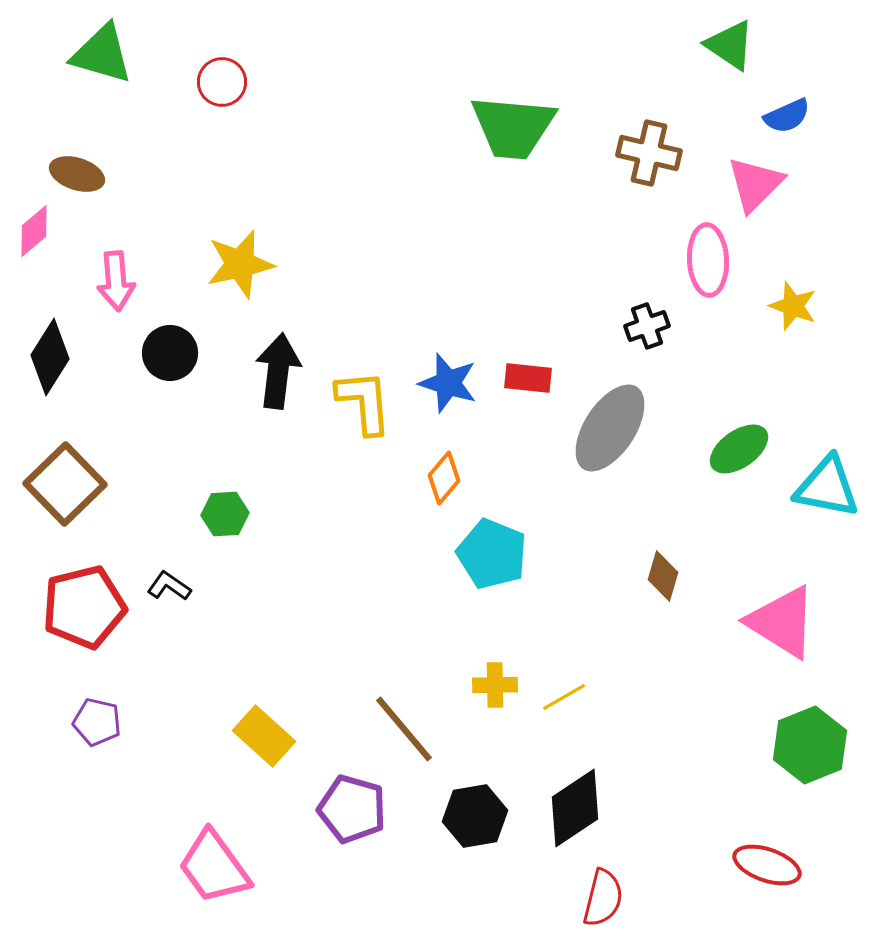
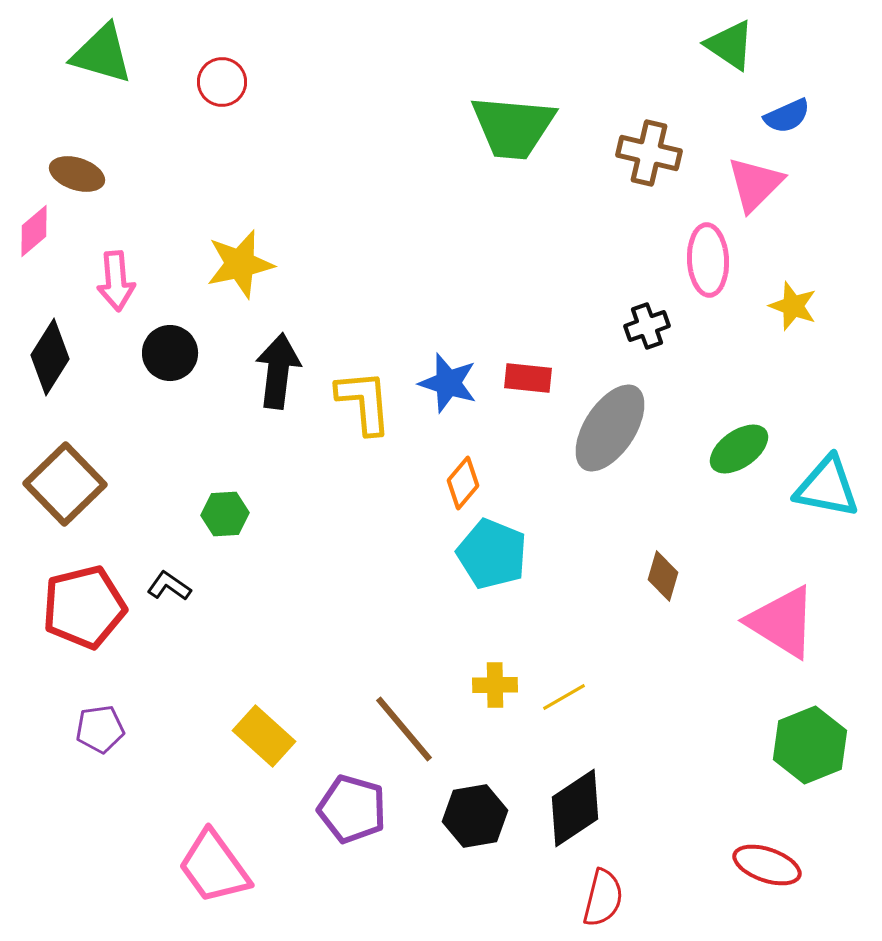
orange diamond at (444, 478): moved 19 px right, 5 px down
purple pentagon at (97, 722): moved 3 px right, 7 px down; rotated 21 degrees counterclockwise
